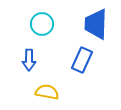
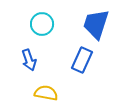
blue trapezoid: rotated 16 degrees clockwise
blue arrow: rotated 20 degrees counterclockwise
yellow semicircle: moved 1 px left, 1 px down
